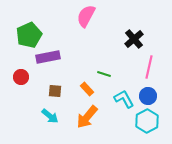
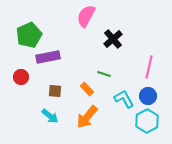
black cross: moved 21 px left
